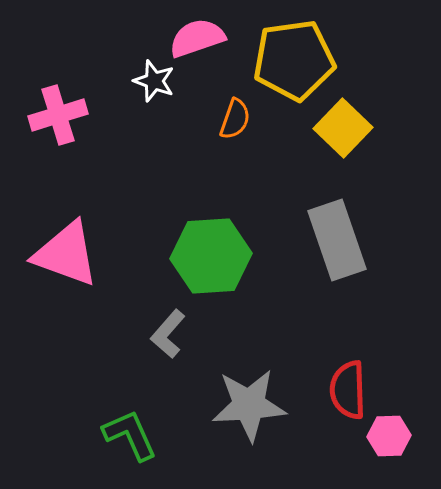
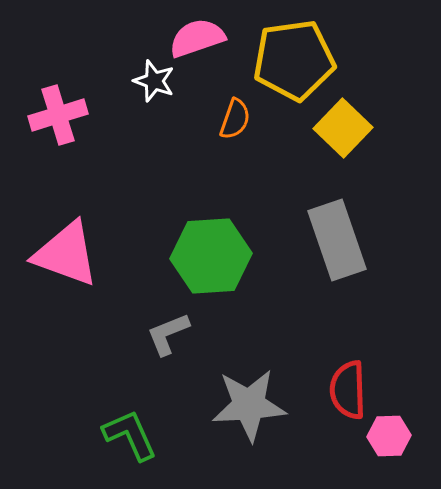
gray L-shape: rotated 27 degrees clockwise
